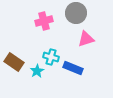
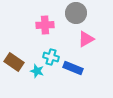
pink cross: moved 1 px right, 4 px down; rotated 12 degrees clockwise
pink triangle: rotated 12 degrees counterclockwise
cyan star: rotated 24 degrees counterclockwise
